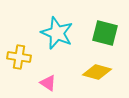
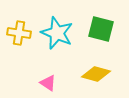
green square: moved 4 px left, 4 px up
yellow cross: moved 24 px up
yellow diamond: moved 1 px left, 2 px down
